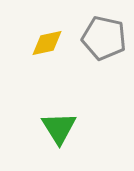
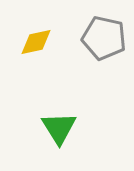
yellow diamond: moved 11 px left, 1 px up
